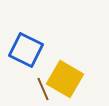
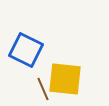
yellow square: rotated 24 degrees counterclockwise
